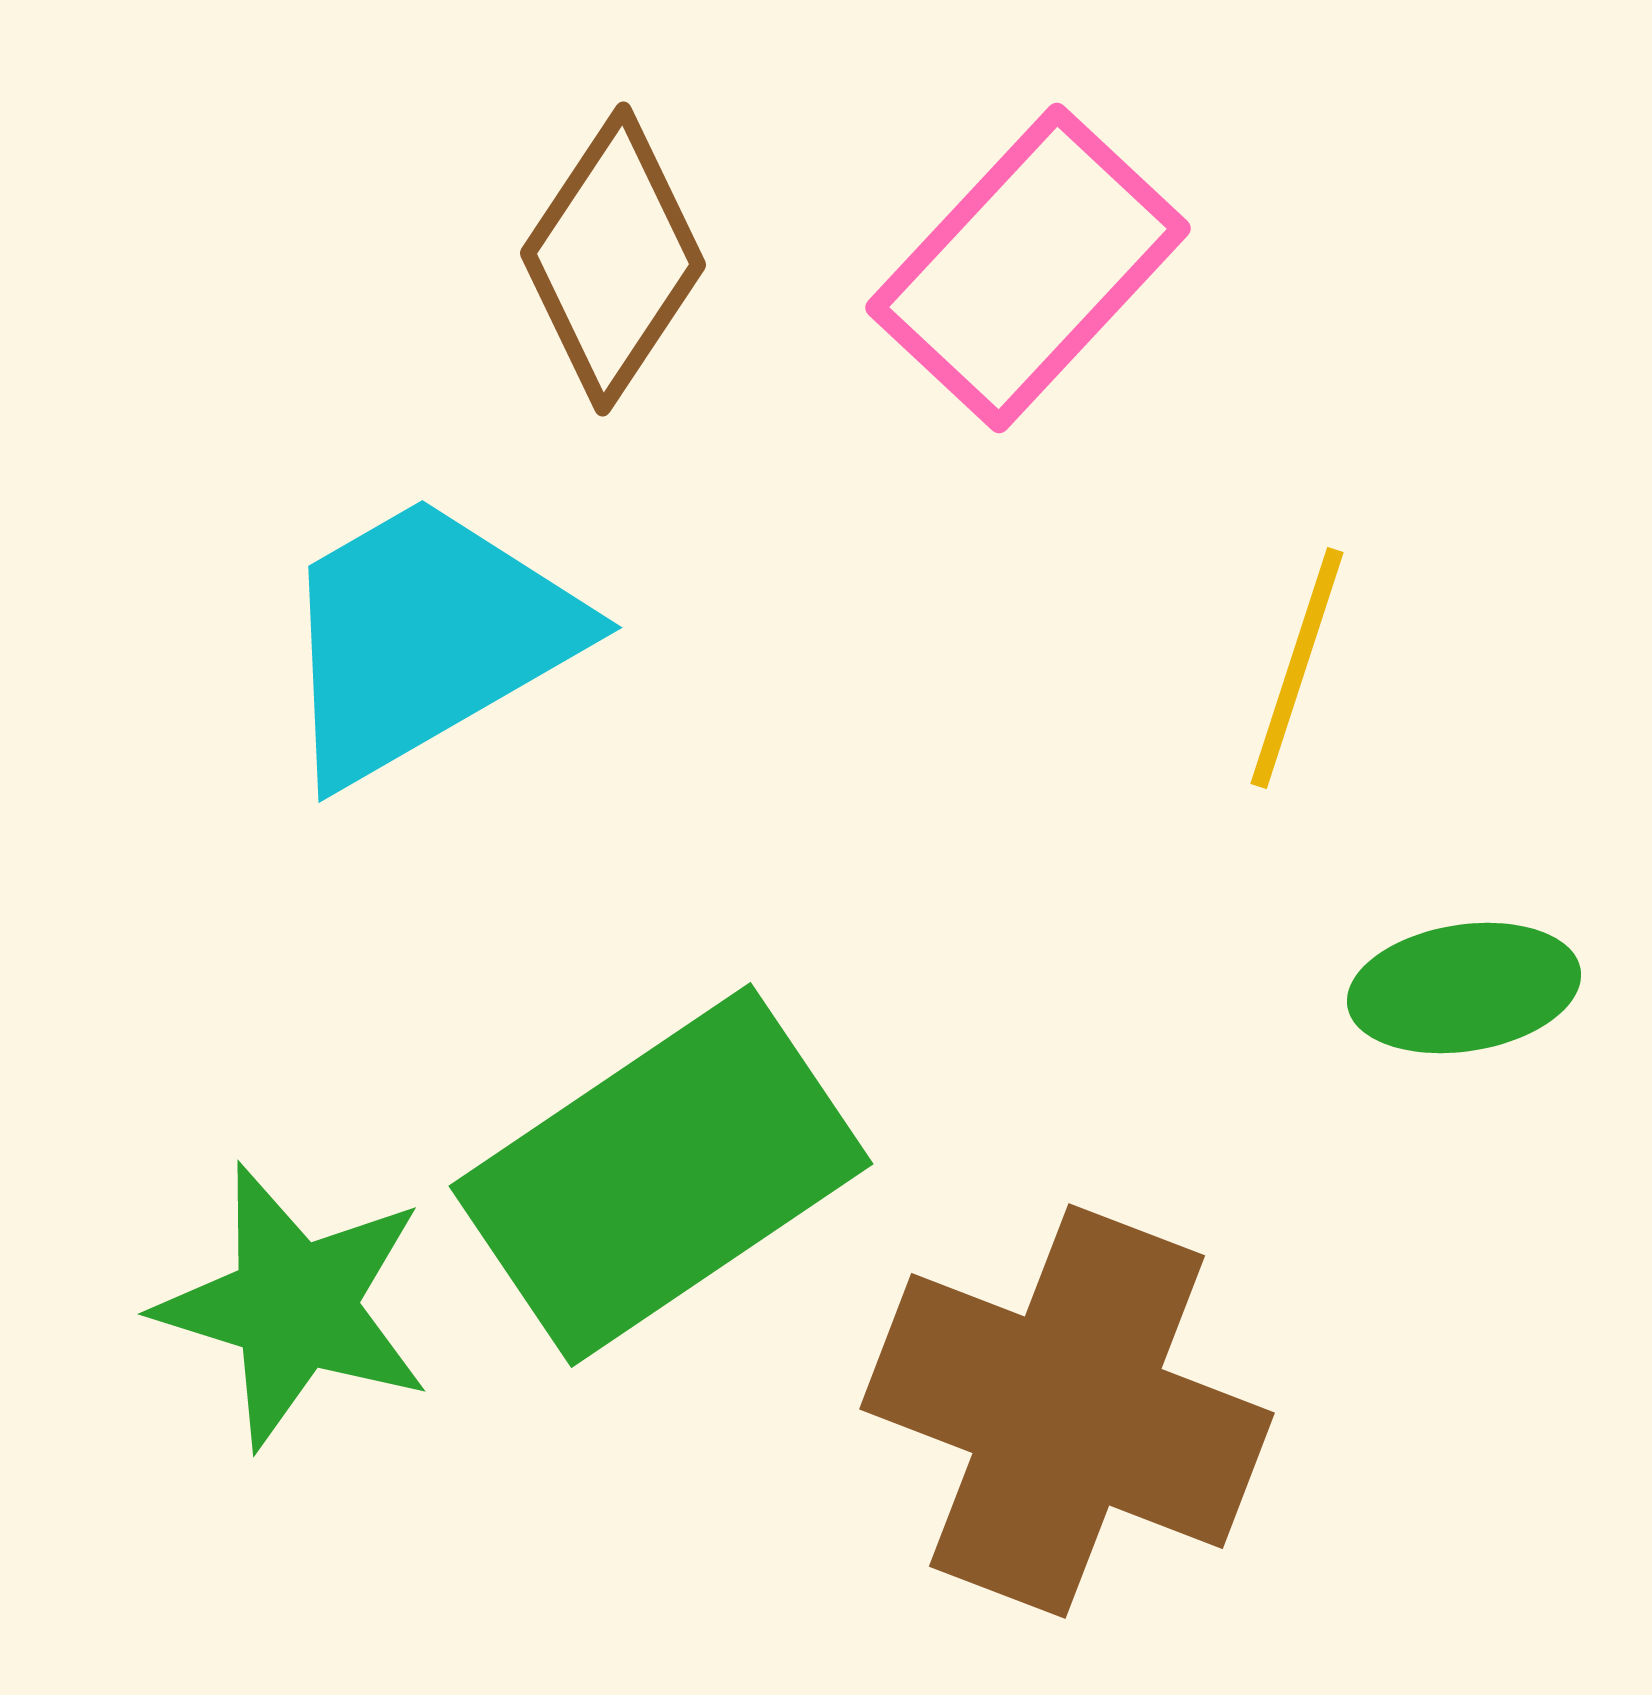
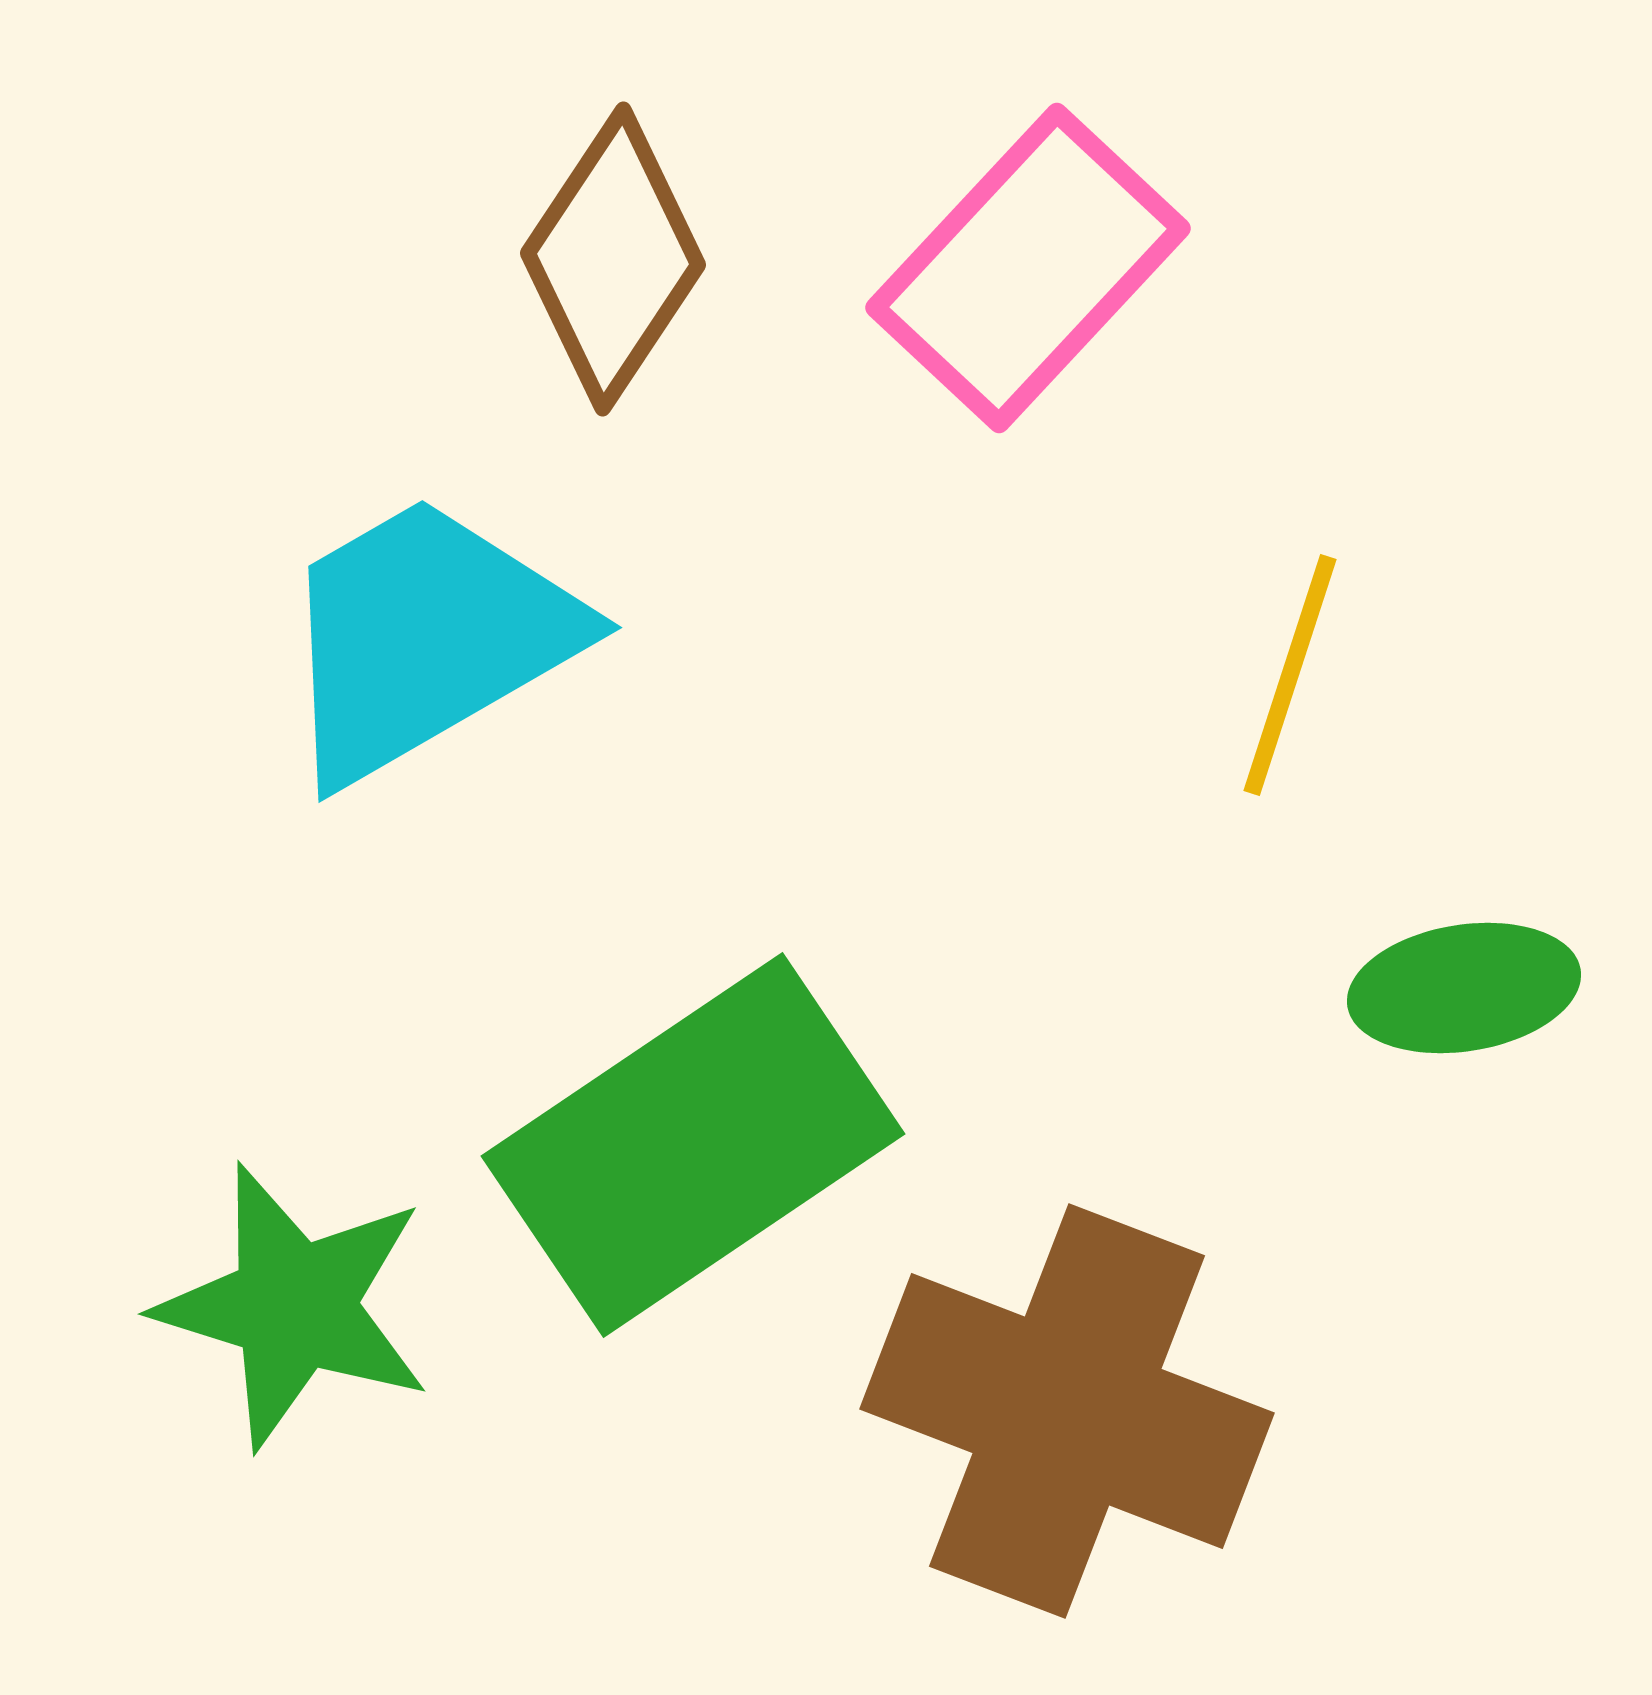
yellow line: moved 7 px left, 7 px down
green rectangle: moved 32 px right, 30 px up
